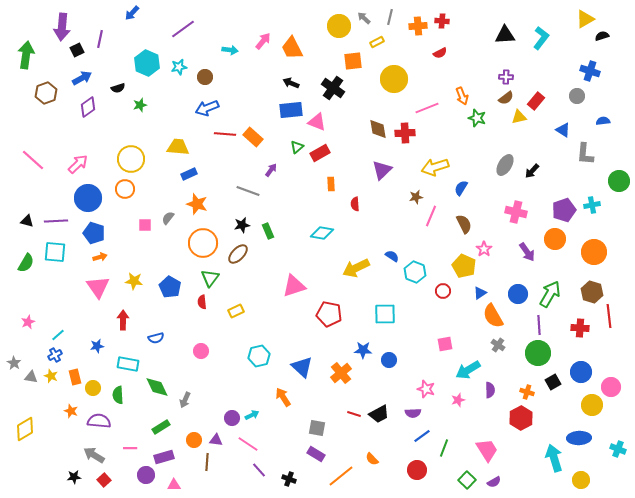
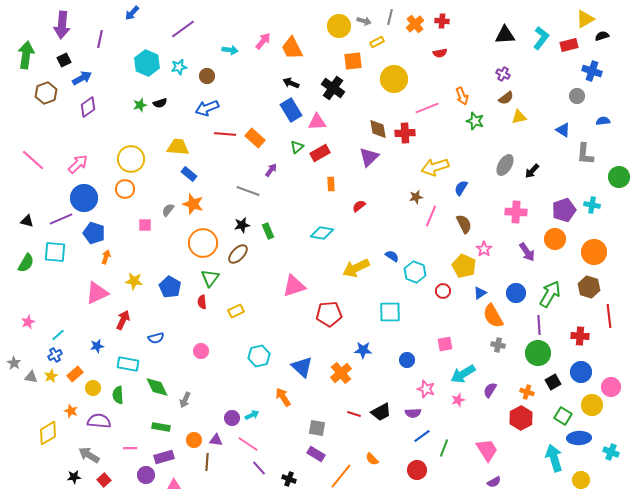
gray arrow at (364, 18): moved 3 px down; rotated 152 degrees clockwise
orange cross at (418, 26): moved 3 px left, 2 px up; rotated 36 degrees counterclockwise
purple arrow at (62, 27): moved 2 px up
black square at (77, 50): moved 13 px left, 10 px down
red semicircle at (440, 53): rotated 16 degrees clockwise
blue cross at (590, 71): moved 2 px right
brown circle at (205, 77): moved 2 px right, 1 px up
purple cross at (506, 77): moved 3 px left, 3 px up; rotated 24 degrees clockwise
black semicircle at (118, 88): moved 42 px right, 15 px down
red rectangle at (536, 101): moved 33 px right, 56 px up; rotated 36 degrees clockwise
blue rectangle at (291, 110): rotated 65 degrees clockwise
green star at (477, 118): moved 2 px left, 3 px down
pink triangle at (317, 122): rotated 24 degrees counterclockwise
orange rectangle at (253, 137): moved 2 px right, 1 px down
purple triangle at (382, 170): moved 13 px left, 13 px up
blue rectangle at (189, 174): rotated 63 degrees clockwise
green circle at (619, 181): moved 4 px up
blue circle at (88, 198): moved 4 px left
orange star at (197, 204): moved 4 px left
red semicircle at (355, 204): moved 4 px right, 2 px down; rotated 56 degrees clockwise
cyan cross at (592, 205): rotated 21 degrees clockwise
pink cross at (516, 212): rotated 10 degrees counterclockwise
gray semicircle at (168, 218): moved 8 px up
purple line at (56, 221): moved 5 px right, 2 px up; rotated 20 degrees counterclockwise
orange arrow at (100, 257): moved 6 px right; rotated 56 degrees counterclockwise
pink triangle at (98, 287): moved 1 px left, 6 px down; rotated 40 degrees clockwise
brown hexagon at (592, 292): moved 3 px left, 5 px up
blue circle at (518, 294): moved 2 px left, 1 px up
red pentagon at (329, 314): rotated 15 degrees counterclockwise
cyan square at (385, 314): moved 5 px right, 2 px up
red arrow at (123, 320): rotated 24 degrees clockwise
red cross at (580, 328): moved 8 px down
gray cross at (498, 345): rotated 24 degrees counterclockwise
blue circle at (389, 360): moved 18 px right
cyan arrow at (468, 370): moved 5 px left, 4 px down
yellow star at (51, 376): rotated 24 degrees clockwise
orange rectangle at (75, 377): moved 3 px up; rotated 63 degrees clockwise
purple semicircle at (490, 390): rotated 147 degrees counterclockwise
black trapezoid at (379, 414): moved 2 px right, 2 px up
green rectangle at (161, 427): rotated 42 degrees clockwise
yellow diamond at (25, 429): moved 23 px right, 4 px down
cyan cross at (618, 449): moved 7 px left, 3 px down
gray arrow at (94, 455): moved 5 px left
purple line at (259, 470): moved 2 px up
orange line at (341, 476): rotated 12 degrees counterclockwise
green square at (467, 480): moved 96 px right, 64 px up; rotated 12 degrees counterclockwise
